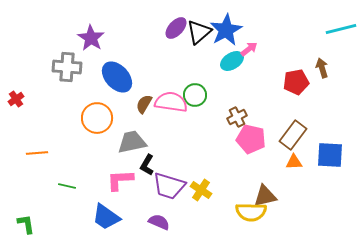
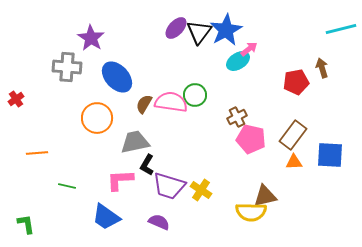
black triangle: rotated 12 degrees counterclockwise
cyan ellipse: moved 6 px right
gray trapezoid: moved 3 px right
